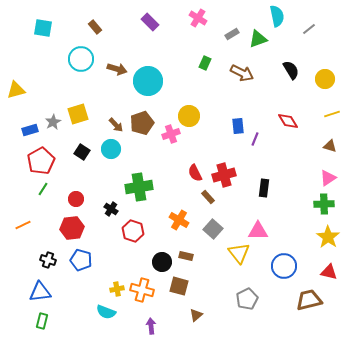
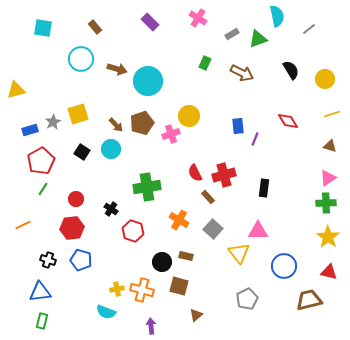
green cross at (139, 187): moved 8 px right
green cross at (324, 204): moved 2 px right, 1 px up
